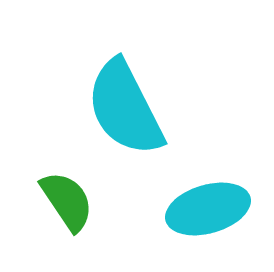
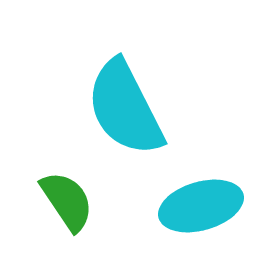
cyan ellipse: moved 7 px left, 3 px up
